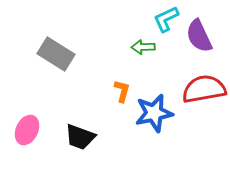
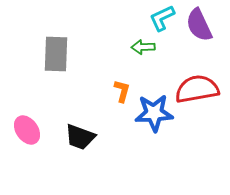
cyan L-shape: moved 4 px left, 1 px up
purple semicircle: moved 11 px up
gray rectangle: rotated 60 degrees clockwise
red semicircle: moved 7 px left
blue star: rotated 9 degrees clockwise
pink ellipse: rotated 60 degrees counterclockwise
